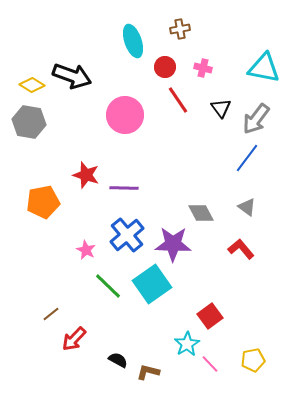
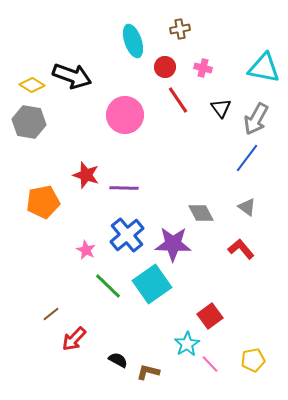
gray arrow: rotated 8 degrees counterclockwise
